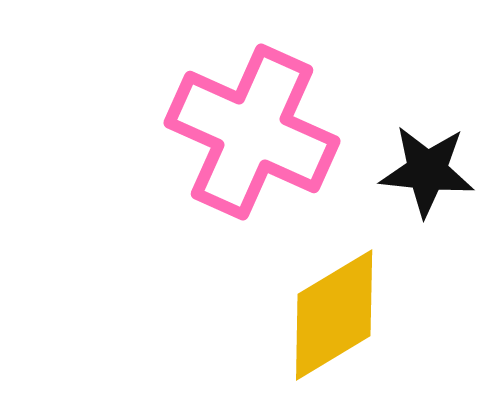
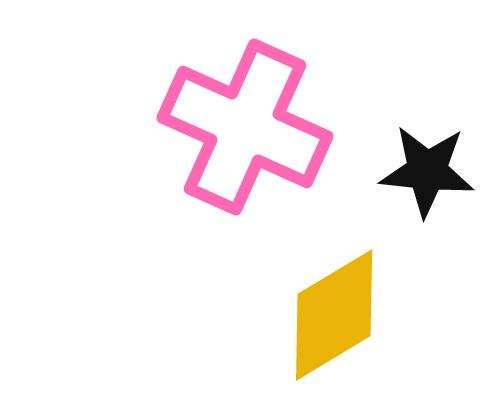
pink cross: moved 7 px left, 5 px up
